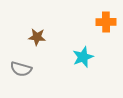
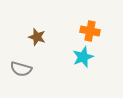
orange cross: moved 16 px left, 9 px down; rotated 12 degrees clockwise
brown star: rotated 12 degrees clockwise
